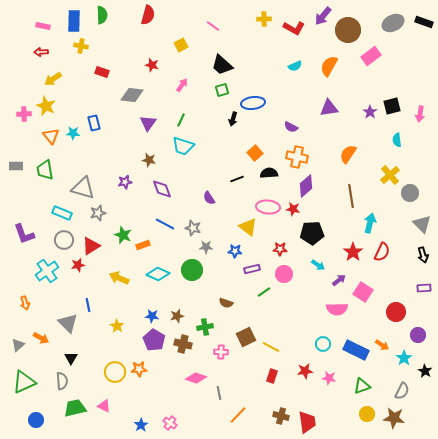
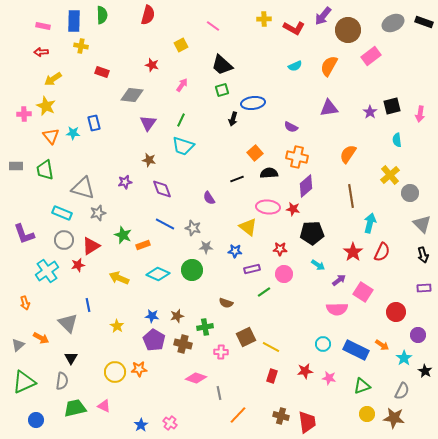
gray semicircle at (62, 381): rotated 12 degrees clockwise
